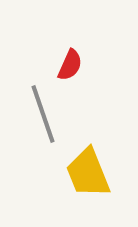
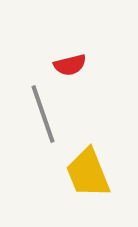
red semicircle: rotated 52 degrees clockwise
